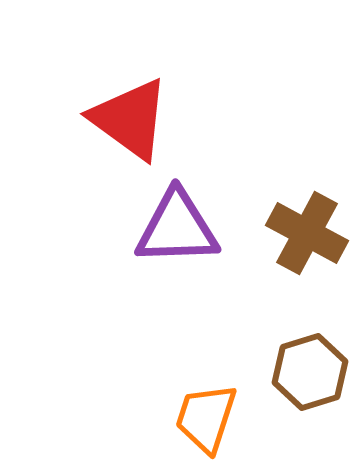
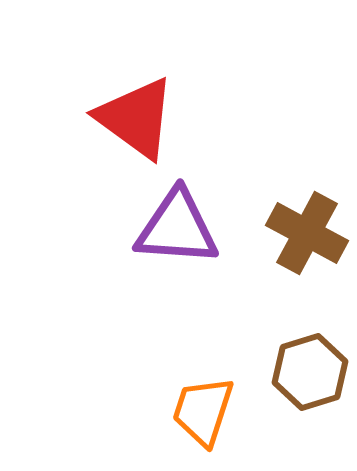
red triangle: moved 6 px right, 1 px up
purple triangle: rotated 6 degrees clockwise
orange trapezoid: moved 3 px left, 7 px up
